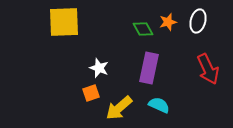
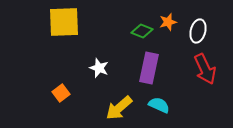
white ellipse: moved 10 px down
green diamond: moved 1 px left, 2 px down; rotated 40 degrees counterclockwise
red arrow: moved 3 px left
orange square: moved 30 px left; rotated 18 degrees counterclockwise
